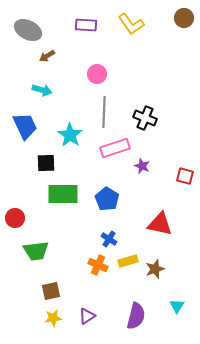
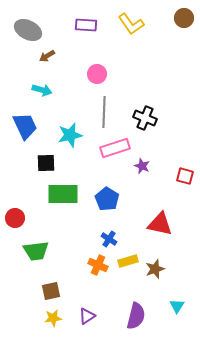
cyan star: rotated 25 degrees clockwise
